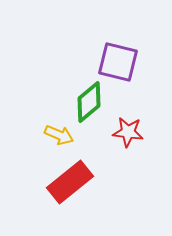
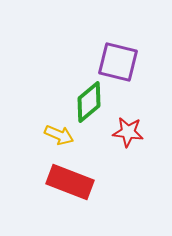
red rectangle: rotated 60 degrees clockwise
